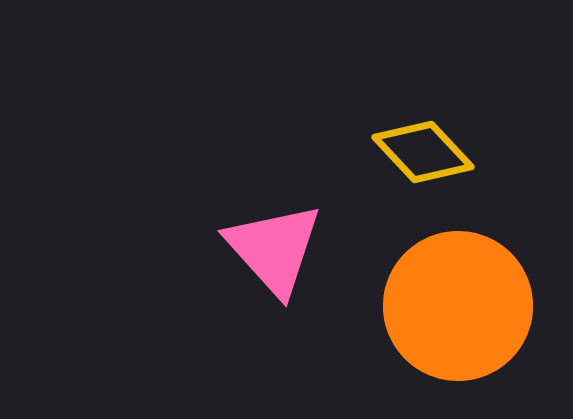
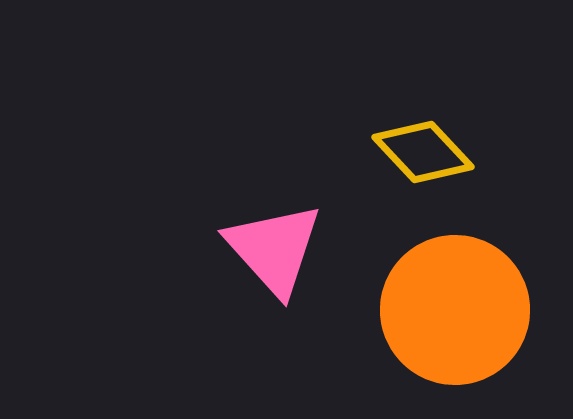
orange circle: moved 3 px left, 4 px down
